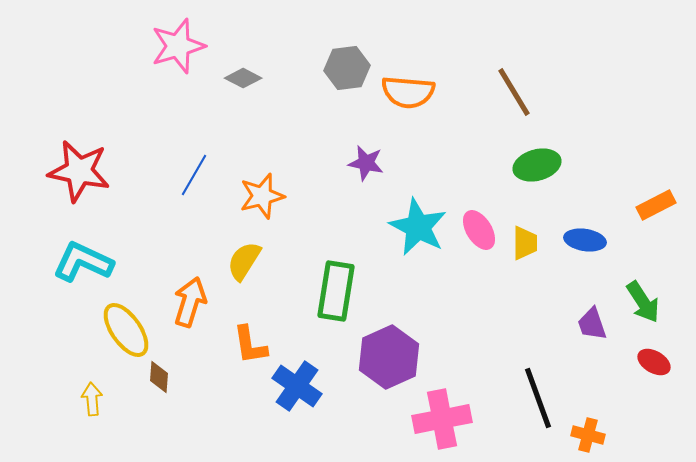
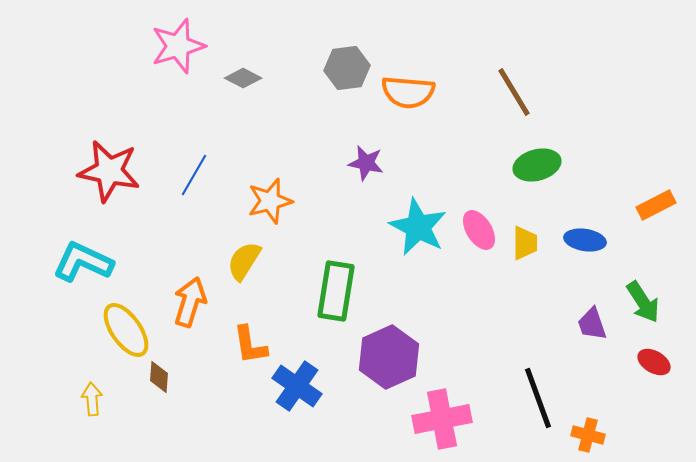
red star: moved 30 px right
orange star: moved 8 px right, 5 px down
